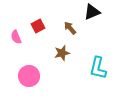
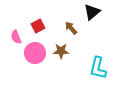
black triangle: rotated 18 degrees counterclockwise
brown arrow: moved 1 px right
brown star: moved 1 px left, 2 px up; rotated 14 degrees clockwise
pink circle: moved 6 px right, 23 px up
